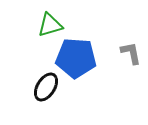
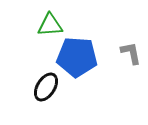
green triangle: rotated 12 degrees clockwise
blue pentagon: moved 1 px right, 1 px up
